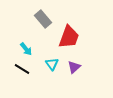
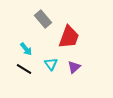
cyan triangle: moved 1 px left
black line: moved 2 px right
